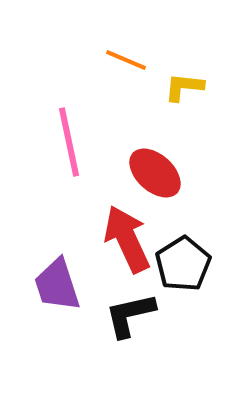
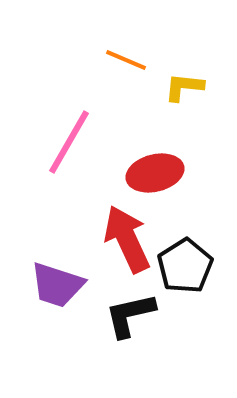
pink line: rotated 42 degrees clockwise
red ellipse: rotated 56 degrees counterclockwise
black pentagon: moved 2 px right, 2 px down
purple trapezoid: rotated 54 degrees counterclockwise
